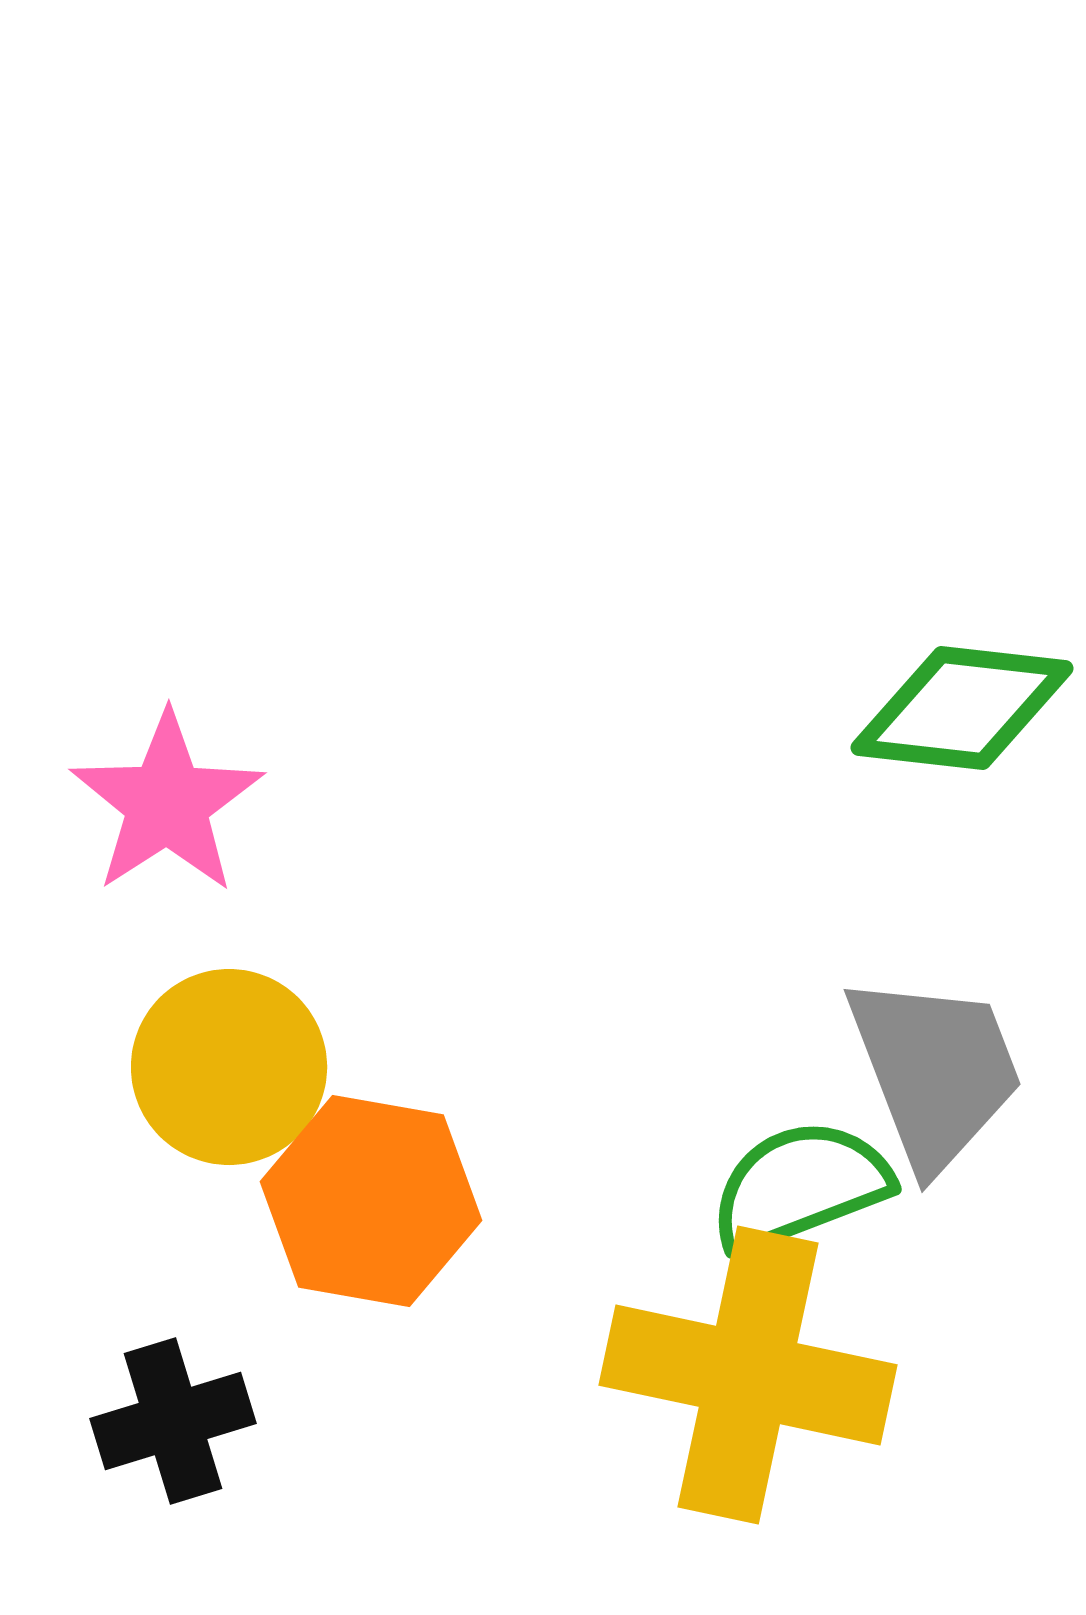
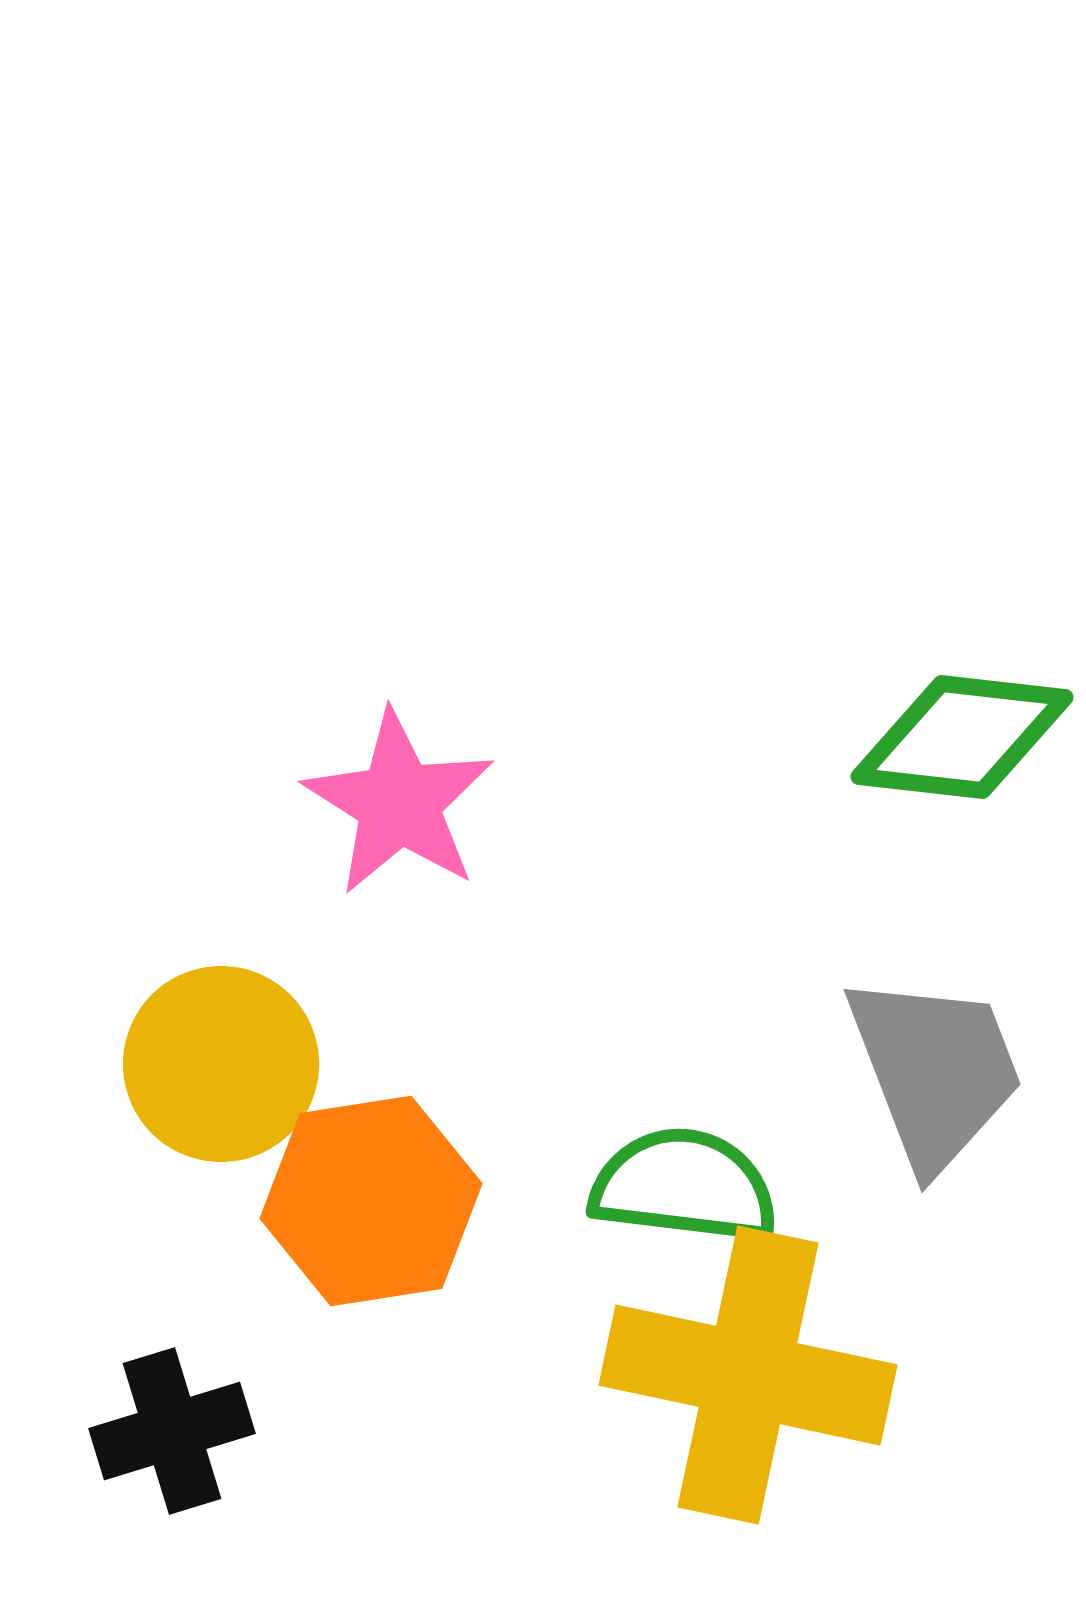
green diamond: moved 29 px down
pink star: moved 232 px right; rotated 7 degrees counterclockwise
yellow circle: moved 8 px left, 3 px up
green semicircle: moved 116 px left; rotated 28 degrees clockwise
orange hexagon: rotated 19 degrees counterclockwise
black cross: moved 1 px left, 10 px down
